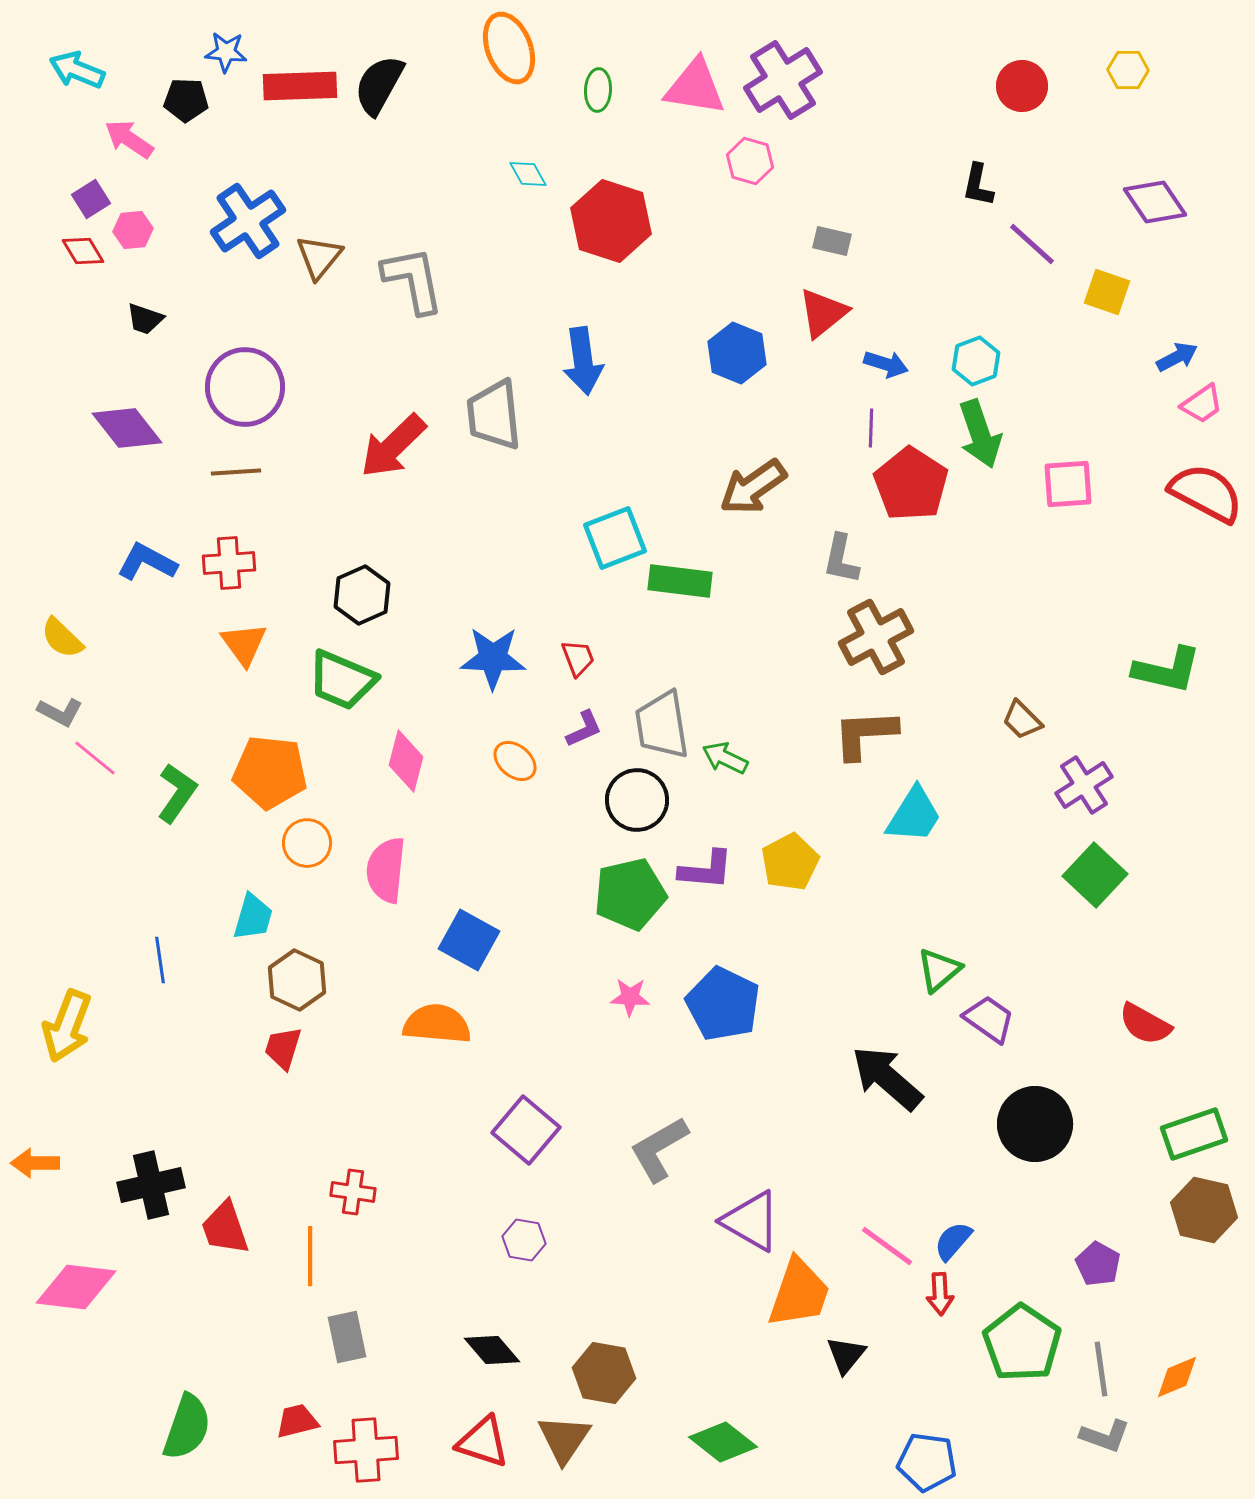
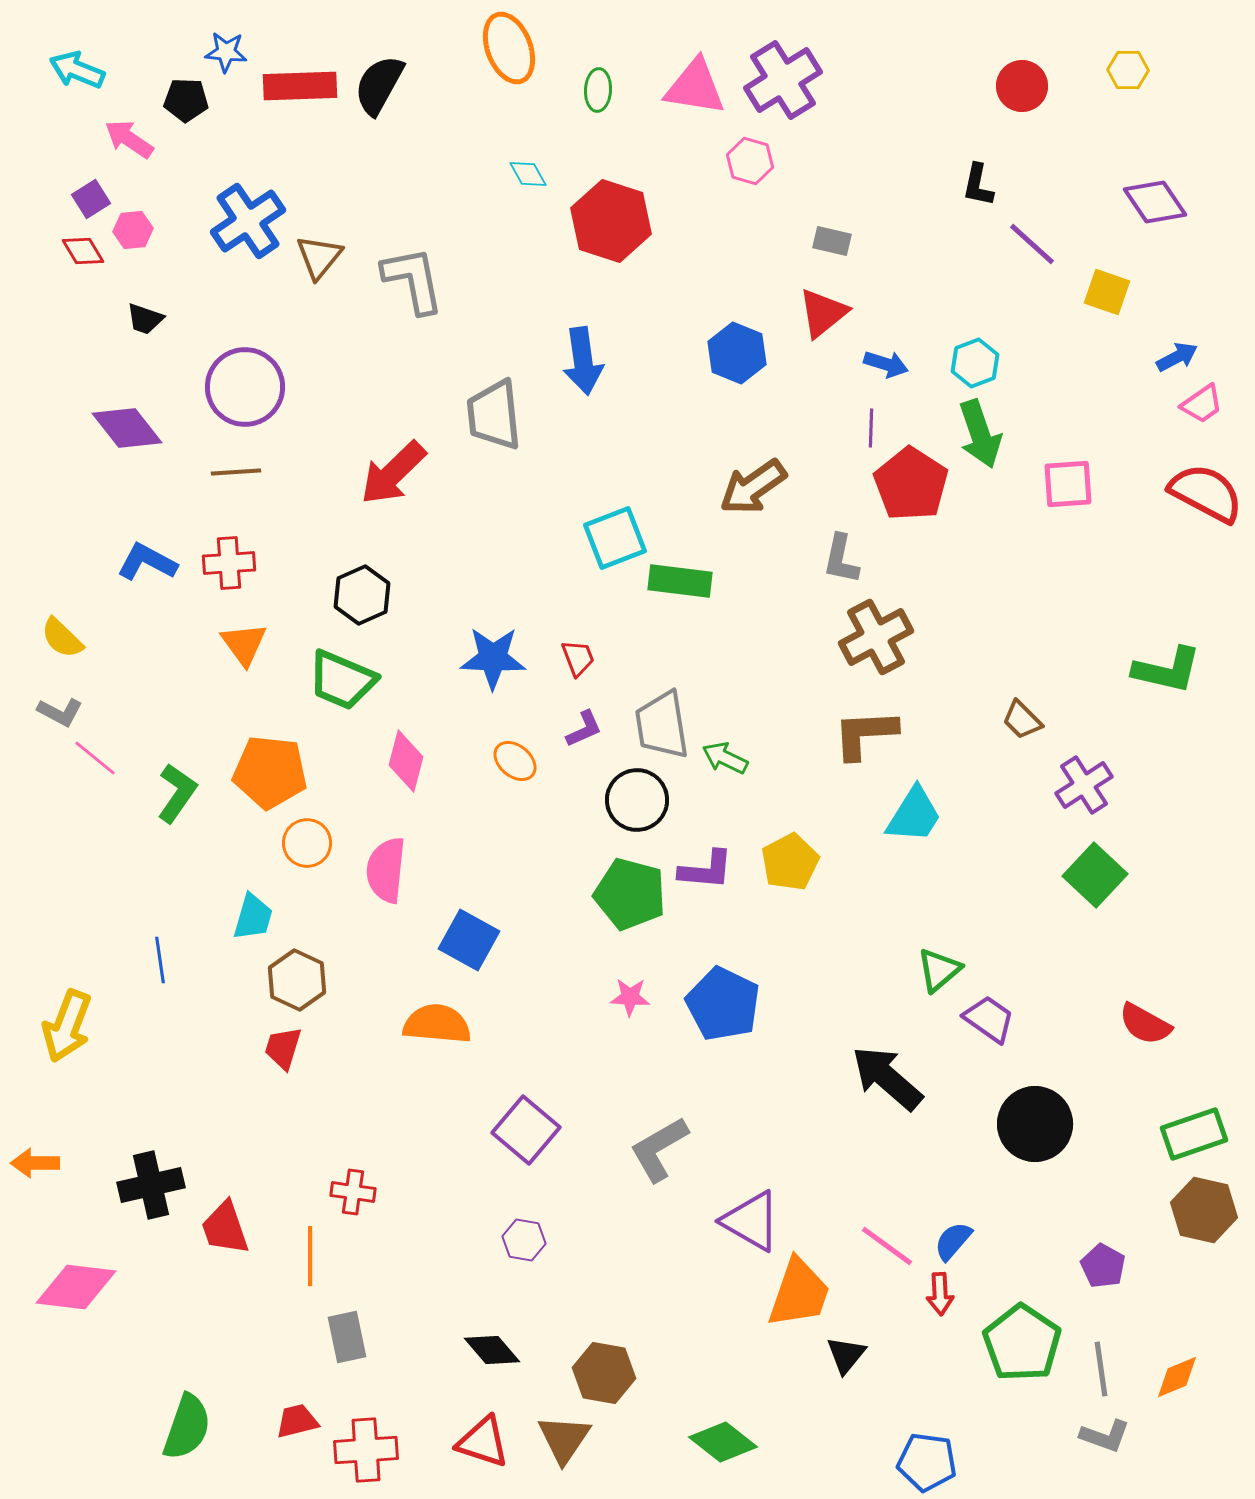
cyan hexagon at (976, 361): moved 1 px left, 2 px down
red arrow at (393, 446): moved 27 px down
green pentagon at (630, 894): rotated 28 degrees clockwise
purple pentagon at (1098, 1264): moved 5 px right, 2 px down
